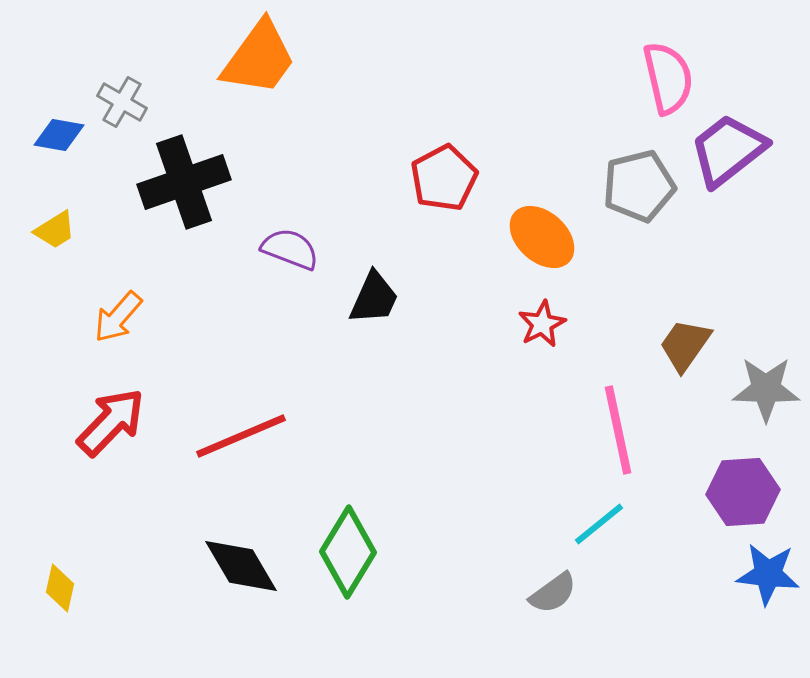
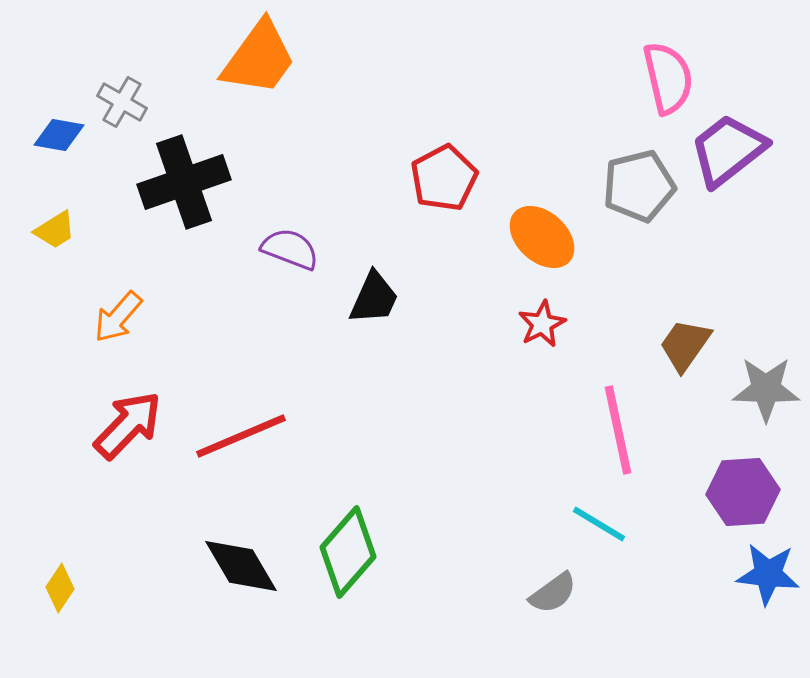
red arrow: moved 17 px right, 3 px down
cyan line: rotated 70 degrees clockwise
green diamond: rotated 10 degrees clockwise
yellow diamond: rotated 21 degrees clockwise
